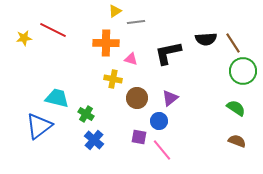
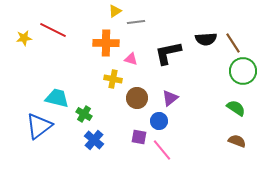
green cross: moved 2 px left
